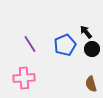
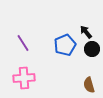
purple line: moved 7 px left, 1 px up
brown semicircle: moved 2 px left, 1 px down
